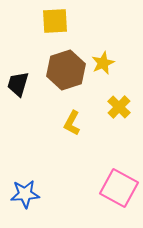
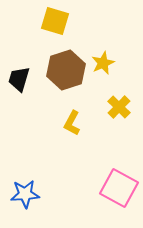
yellow square: rotated 20 degrees clockwise
black trapezoid: moved 1 px right, 5 px up
